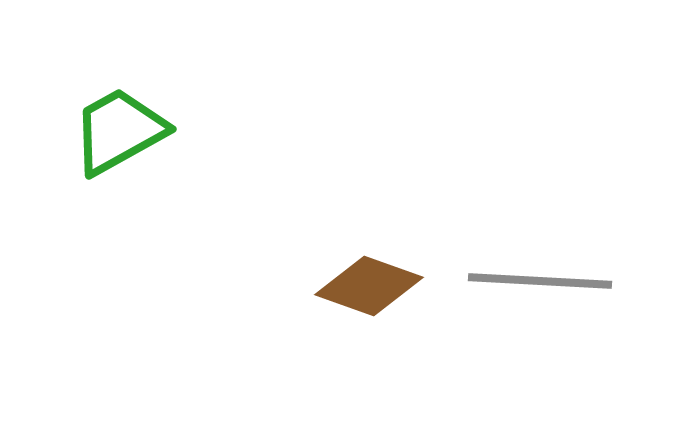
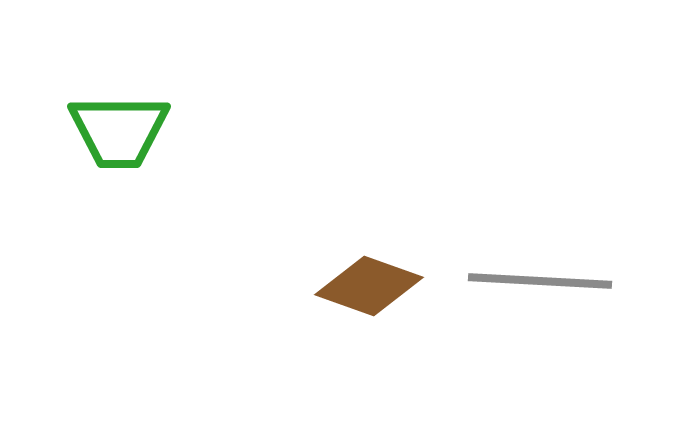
green trapezoid: rotated 151 degrees counterclockwise
